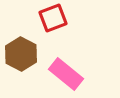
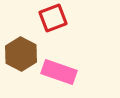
pink rectangle: moved 7 px left, 2 px up; rotated 20 degrees counterclockwise
